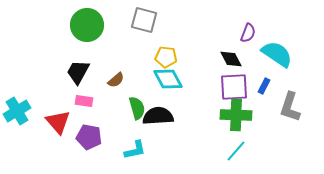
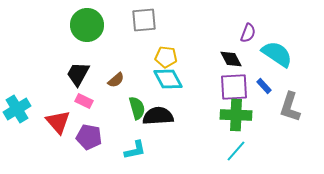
gray square: rotated 20 degrees counterclockwise
black trapezoid: moved 2 px down
blue rectangle: rotated 70 degrees counterclockwise
pink rectangle: rotated 18 degrees clockwise
cyan cross: moved 2 px up
